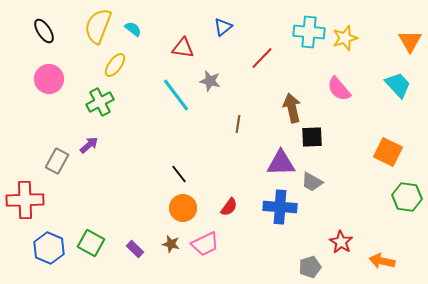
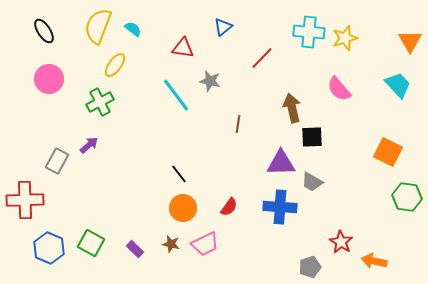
orange arrow: moved 8 px left
